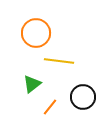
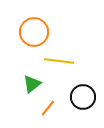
orange circle: moved 2 px left, 1 px up
orange line: moved 2 px left, 1 px down
